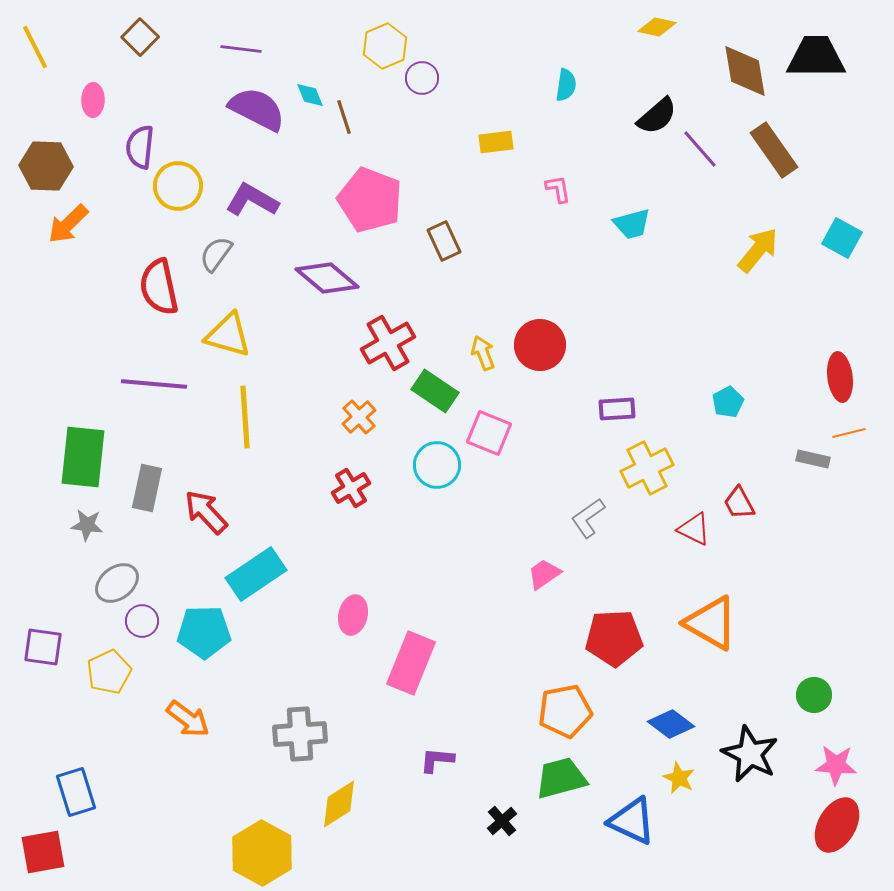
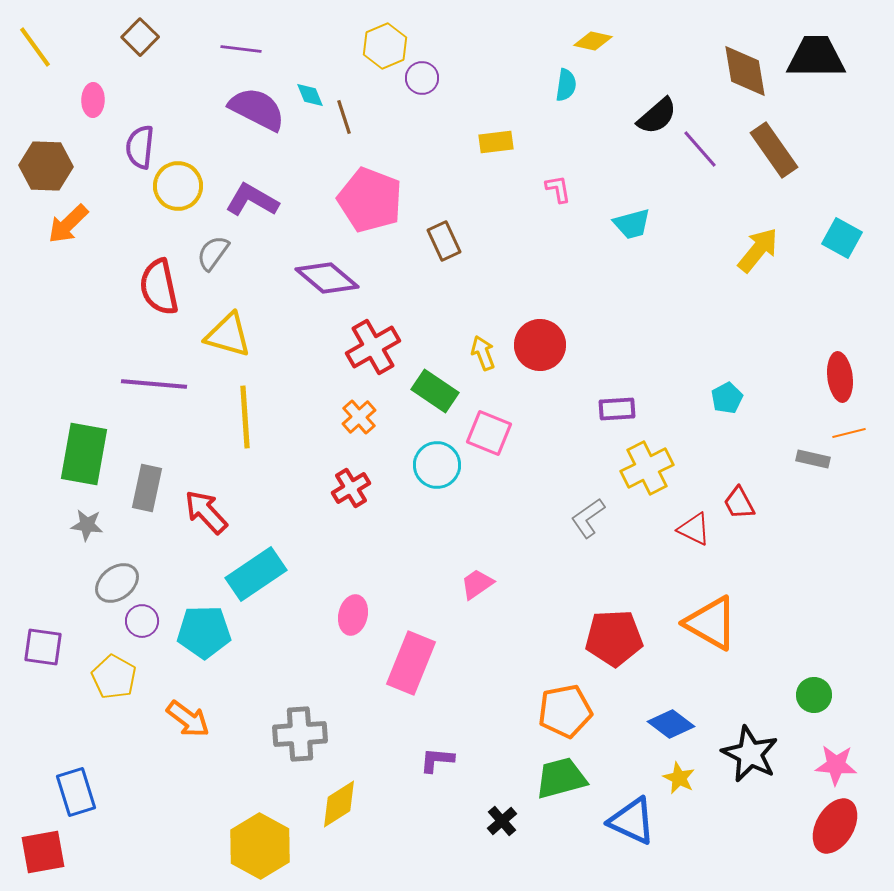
yellow diamond at (657, 27): moved 64 px left, 14 px down
yellow line at (35, 47): rotated 9 degrees counterclockwise
gray semicircle at (216, 254): moved 3 px left, 1 px up
red cross at (388, 343): moved 15 px left, 4 px down
cyan pentagon at (728, 402): moved 1 px left, 4 px up
green rectangle at (83, 457): moved 1 px right, 3 px up; rotated 4 degrees clockwise
pink trapezoid at (544, 574): moved 67 px left, 10 px down
yellow pentagon at (109, 672): moved 5 px right, 5 px down; rotated 18 degrees counterclockwise
red ellipse at (837, 825): moved 2 px left, 1 px down
yellow hexagon at (262, 853): moved 2 px left, 7 px up
